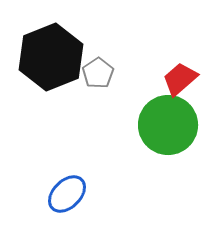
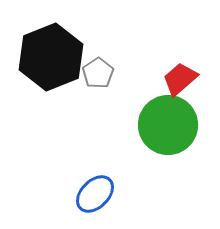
blue ellipse: moved 28 px right
